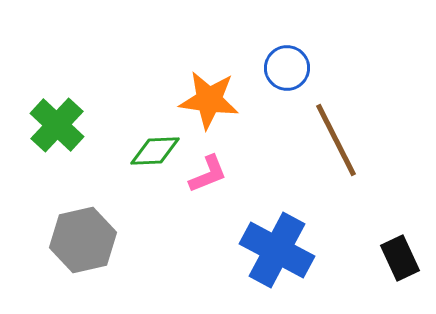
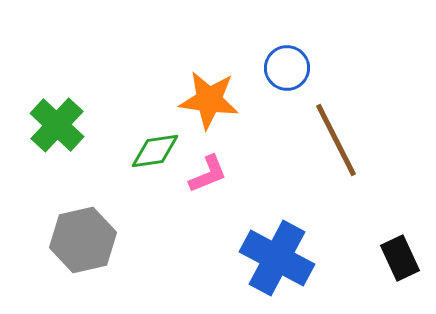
green diamond: rotated 6 degrees counterclockwise
blue cross: moved 8 px down
